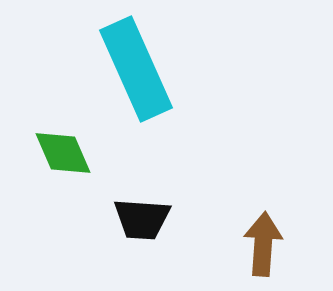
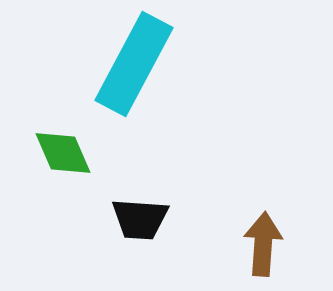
cyan rectangle: moved 2 px left, 5 px up; rotated 52 degrees clockwise
black trapezoid: moved 2 px left
